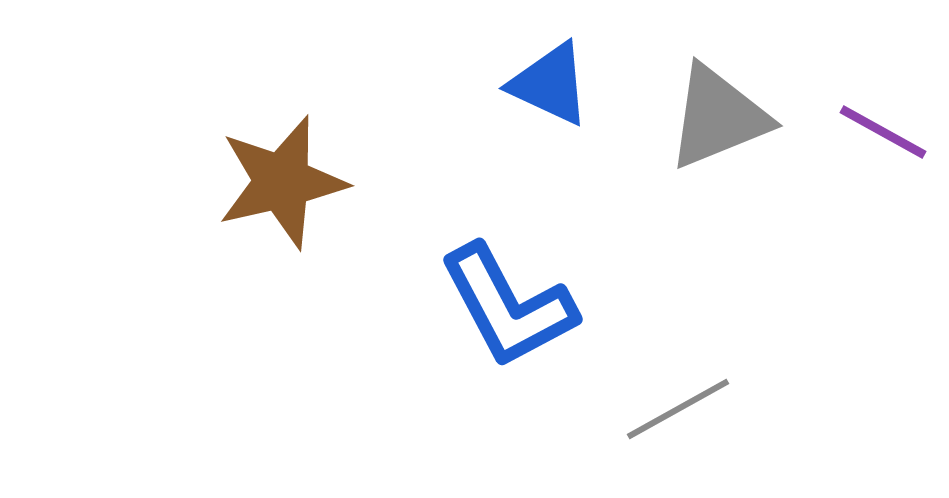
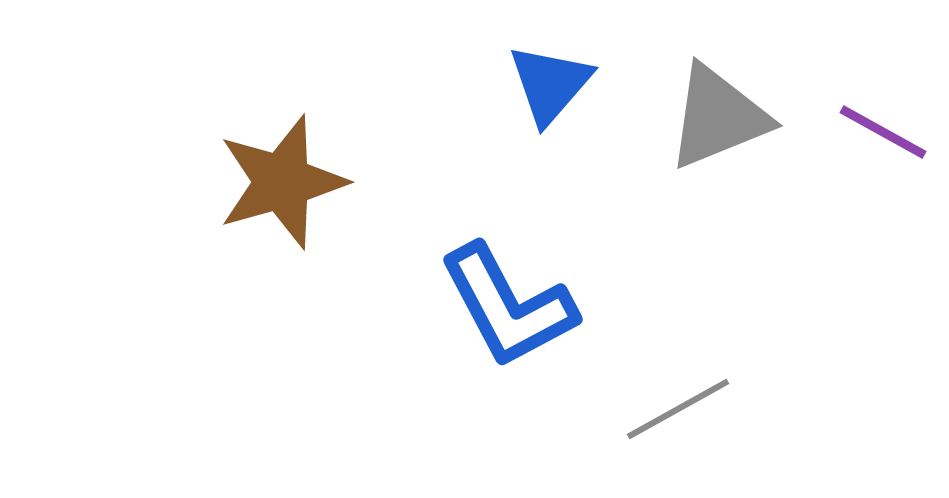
blue triangle: rotated 46 degrees clockwise
brown star: rotated 3 degrees counterclockwise
